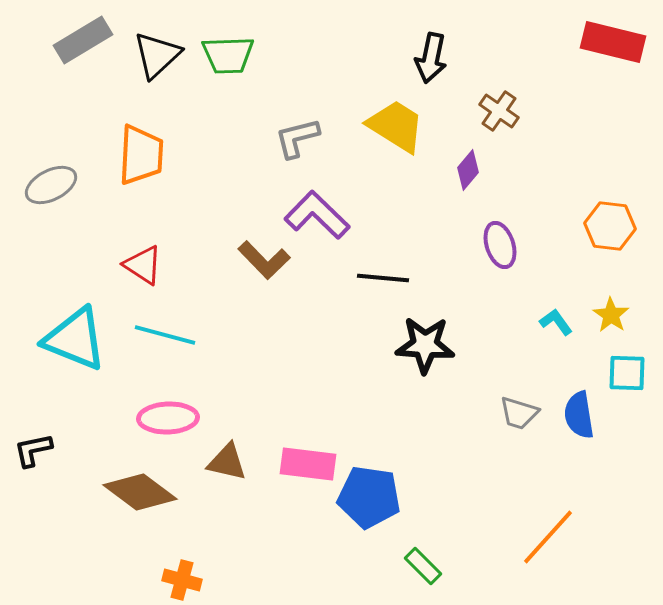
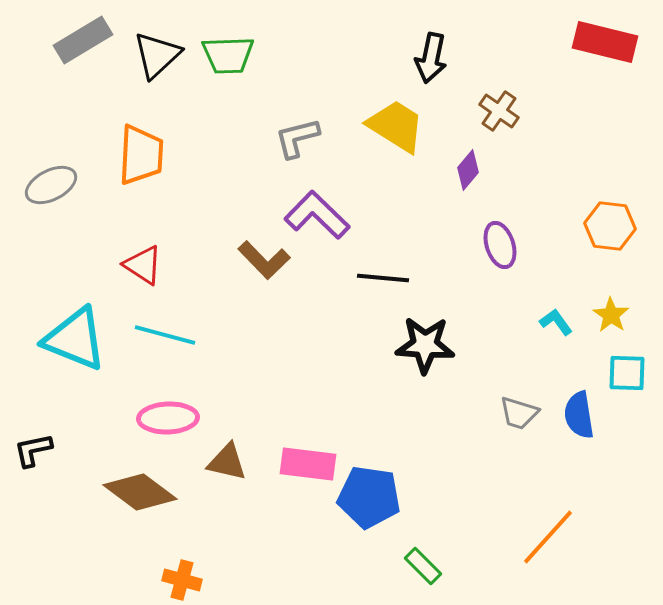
red rectangle: moved 8 px left
